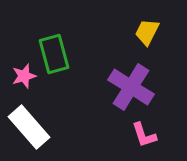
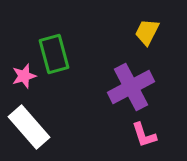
purple cross: rotated 30 degrees clockwise
